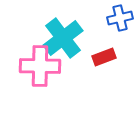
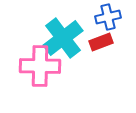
blue cross: moved 12 px left, 1 px up
red rectangle: moved 3 px left, 15 px up
